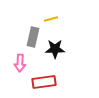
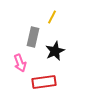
yellow line: moved 1 px right, 2 px up; rotated 48 degrees counterclockwise
black star: moved 2 px down; rotated 24 degrees counterclockwise
pink arrow: rotated 24 degrees counterclockwise
